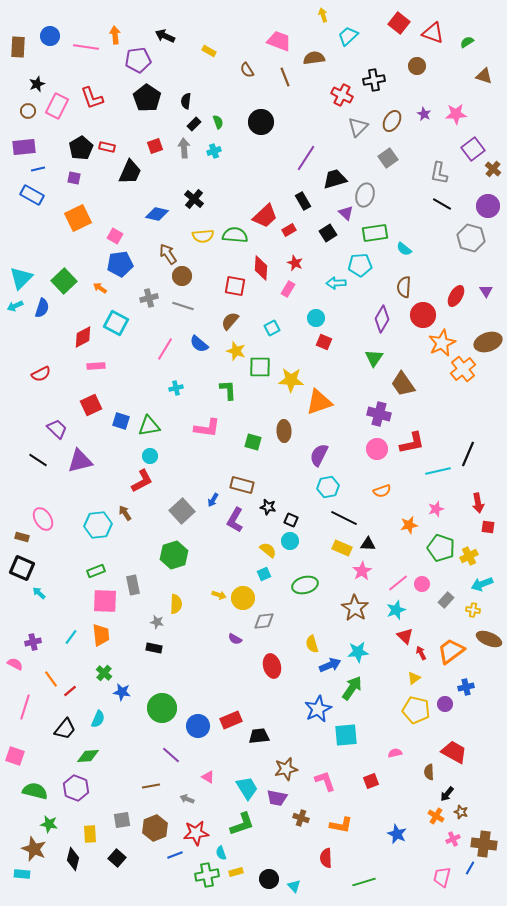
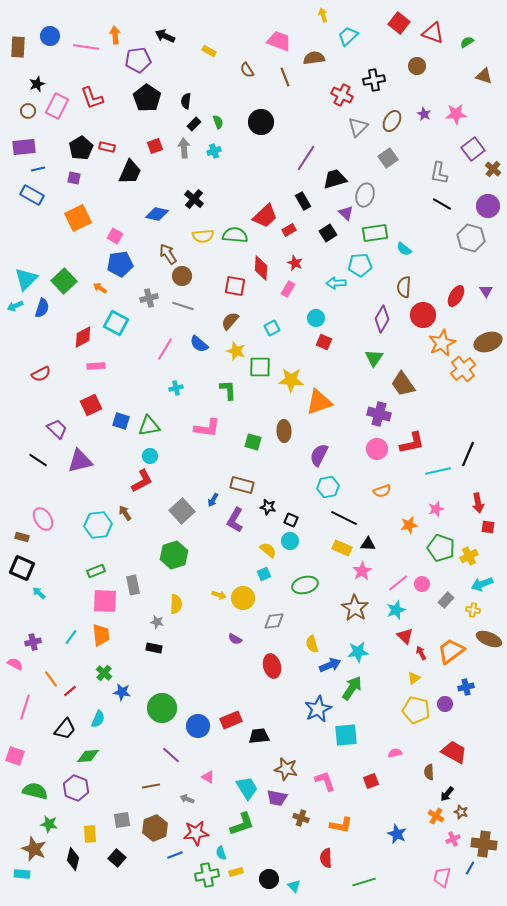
cyan triangle at (21, 278): moved 5 px right, 1 px down
gray diamond at (264, 621): moved 10 px right
brown star at (286, 769): rotated 25 degrees clockwise
